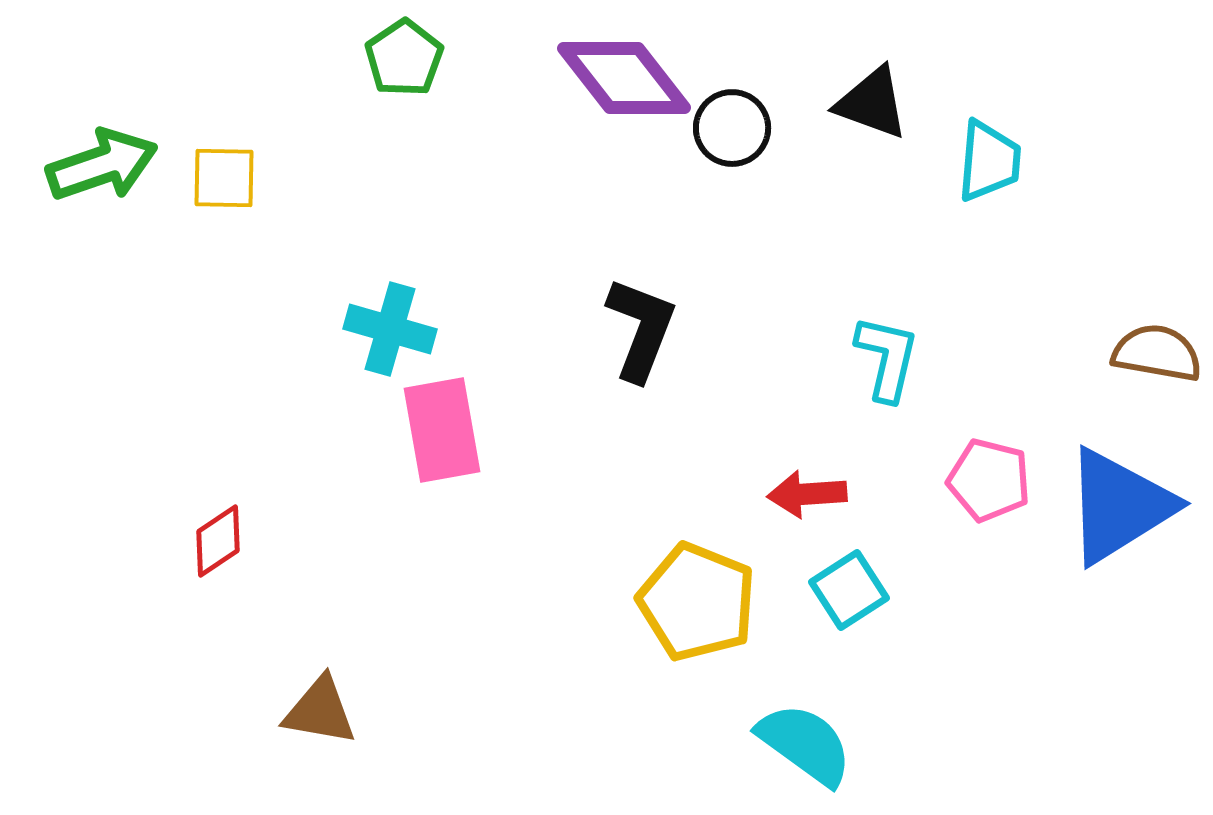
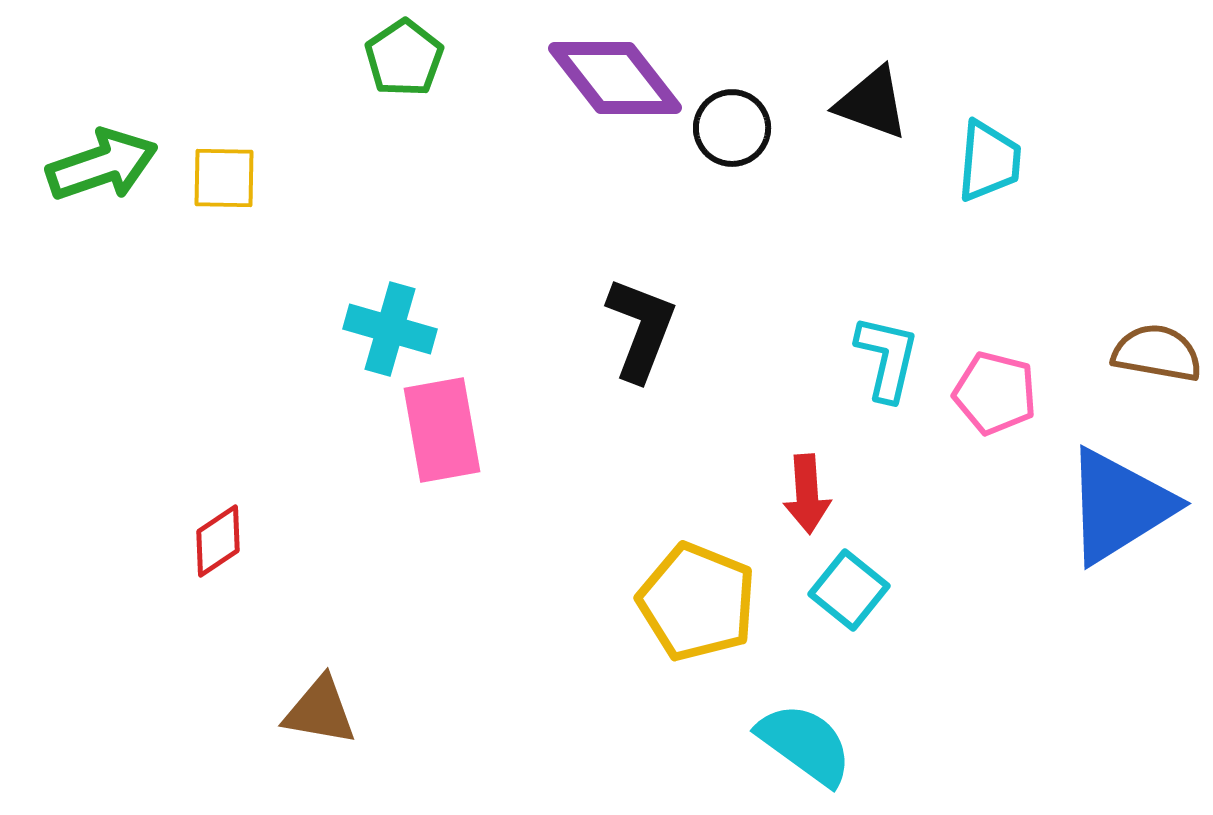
purple diamond: moved 9 px left
pink pentagon: moved 6 px right, 87 px up
red arrow: rotated 90 degrees counterclockwise
cyan square: rotated 18 degrees counterclockwise
